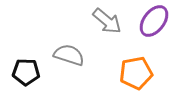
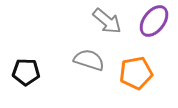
gray semicircle: moved 20 px right, 5 px down
